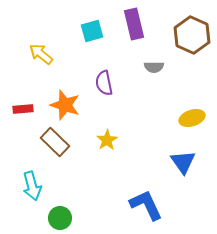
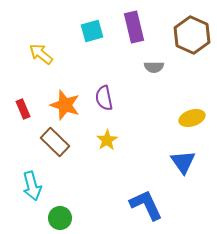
purple rectangle: moved 3 px down
purple semicircle: moved 15 px down
red rectangle: rotated 72 degrees clockwise
